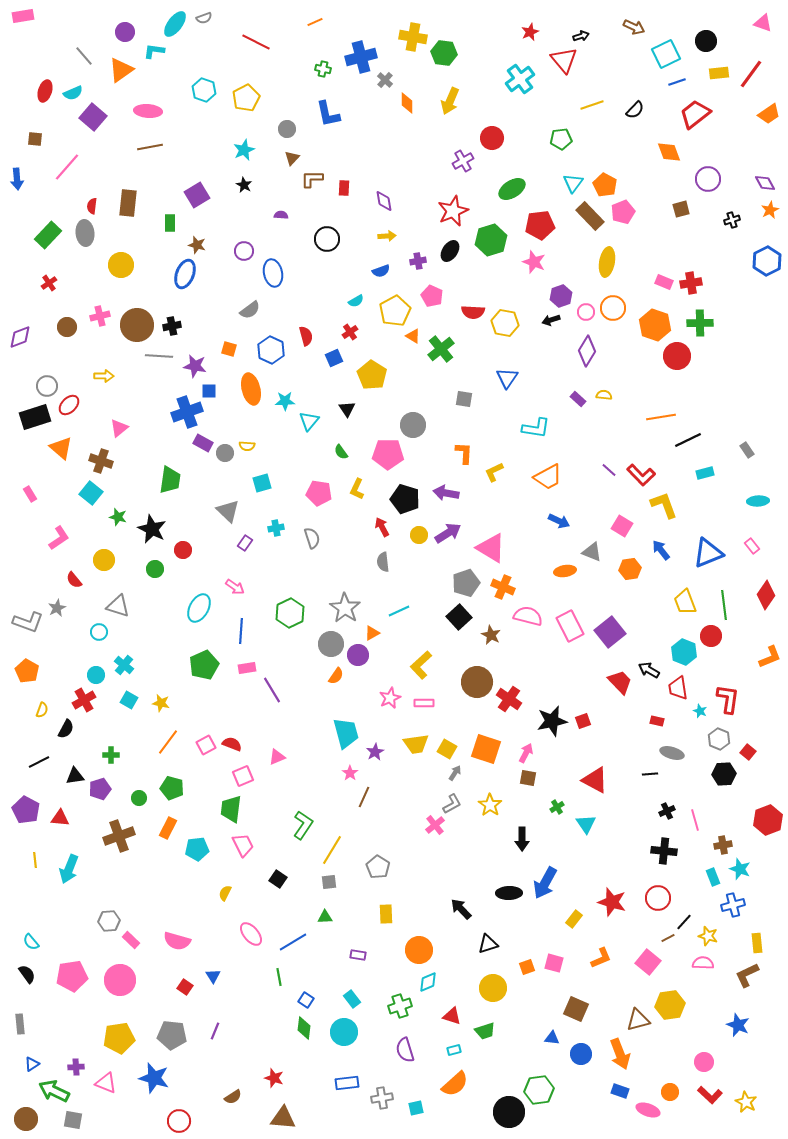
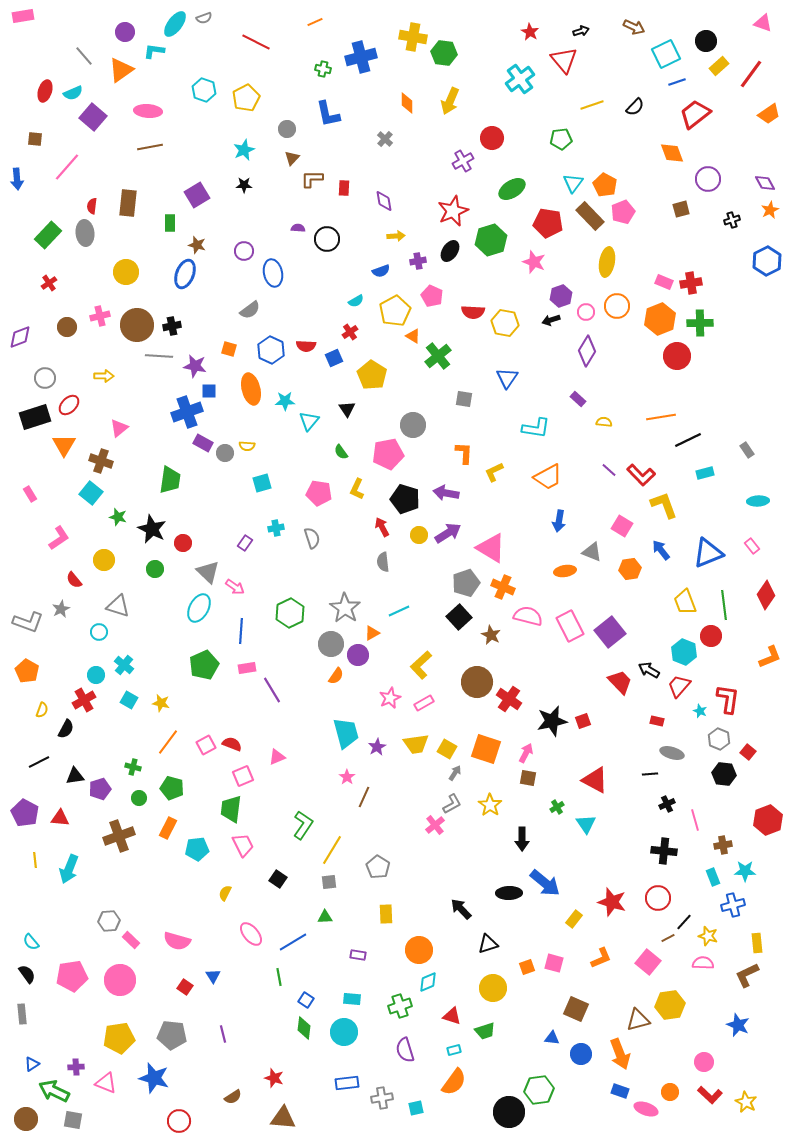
red star at (530, 32): rotated 18 degrees counterclockwise
black arrow at (581, 36): moved 5 px up
yellow rectangle at (719, 73): moved 7 px up; rotated 36 degrees counterclockwise
gray cross at (385, 80): moved 59 px down
black semicircle at (635, 110): moved 3 px up
orange diamond at (669, 152): moved 3 px right, 1 px down
black star at (244, 185): rotated 28 degrees counterclockwise
purple semicircle at (281, 215): moved 17 px right, 13 px down
red pentagon at (540, 225): moved 8 px right, 2 px up; rotated 16 degrees clockwise
yellow arrow at (387, 236): moved 9 px right
yellow circle at (121, 265): moved 5 px right, 7 px down
orange circle at (613, 308): moved 4 px right, 2 px up
orange hexagon at (655, 325): moved 5 px right, 6 px up; rotated 20 degrees clockwise
red semicircle at (306, 336): moved 10 px down; rotated 108 degrees clockwise
green cross at (441, 349): moved 3 px left, 7 px down
gray circle at (47, 386): moved 2 px left, 8 px up
yellow semicircle at (604, 395): moved 27 px down
orange triangle at (61, 448): moved 3 px right, 3 px up; rotated 20 degrees clockwise
pink pentagon at (388, 454): rotated 12 degrees counterclockwise
gray triangle at (228, 511): moved 20 px left, 61 px down
blue arrow at (559, 521): rotated 75 degrees clockwise
red circle at (183, 550): moved 7 px up
gray star at (57, 608): moved 4 px right, 1 px down
red trapezoid at (678, 688): moved 1 px right, 2 px up; rotated 50 degrees clockwise
pink rectangle at (424, 703): rotated 30 degrees counterclockwise
purple star at (375, 752): moved 2 px right, 5 px up
green cross at (111, 755): moved 22 px right, 12 px down; rotated 14 degrees clockwise
pink star at (350, 773): moved 3 px left, 4 px down
black hexagon at (724, 774): rotated 10 degrees clockwise
purple pentagon at (26, 810): moved 1 px left, 3 px down
black cross at (667, 811): moved 7 px up
cyan star at (740, 869): moved 5 px right, 2 px down; rotated 20 degrees counterclockwise
blue arrow at (545, 883): rotated 80 degrees counterclockwise
cyan rectangle at (352, 999): rotated 48 degrees counterclockwise
gray rectangle at (20, 1024): moved 2 px right, 10 px up
purple line at (215, 1031): moved 8 px right, 3 px down; rotated 36 degrees counterclockwise
orange semicircle at (455, 1084): moved 1 px left, 2 px up; rotated 12 degrees counterclockwise
pink ellipse at (648, 1110): moved 2 px left, 1 px up
